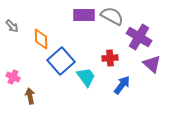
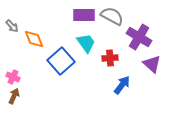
orange diamond: moved 7 px left; rotated 20 degrees counterclockwise
cyan trapezoid: moved 34 px up
brown arrow: moved 16 px left; rotated 35 degrees clockwise
